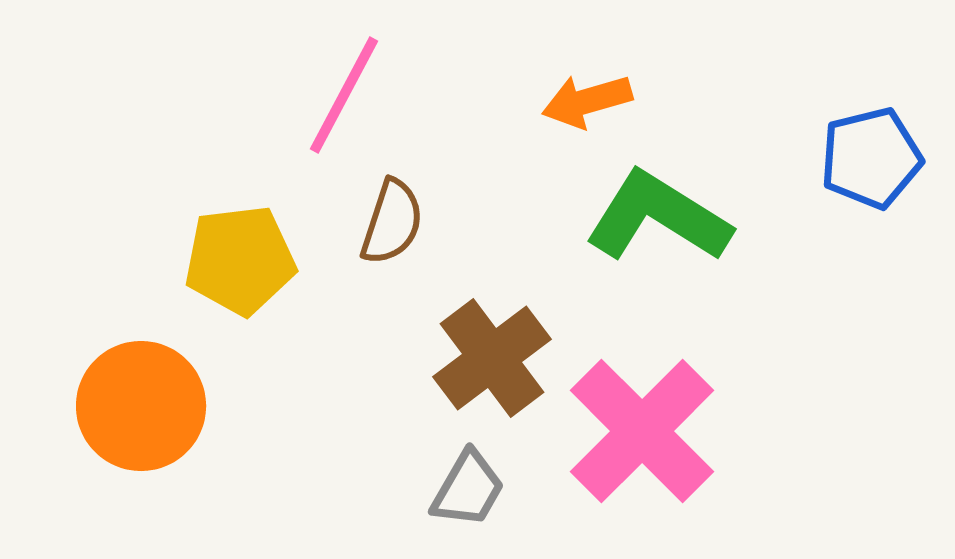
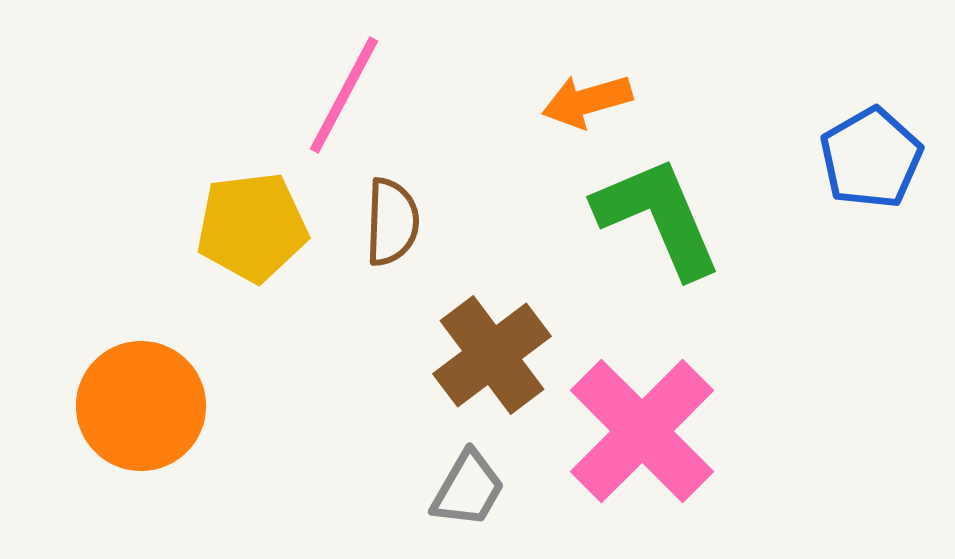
blue pentagon: rotated 16 degrees counterclockwise
green L-shape: rotated 35 degrees clockwise
brown semicircle: rotated 16 degrees counterclockwise
yellow pentagon: moved 12 px right, 33 px up
brown cross: moved 3 px up
